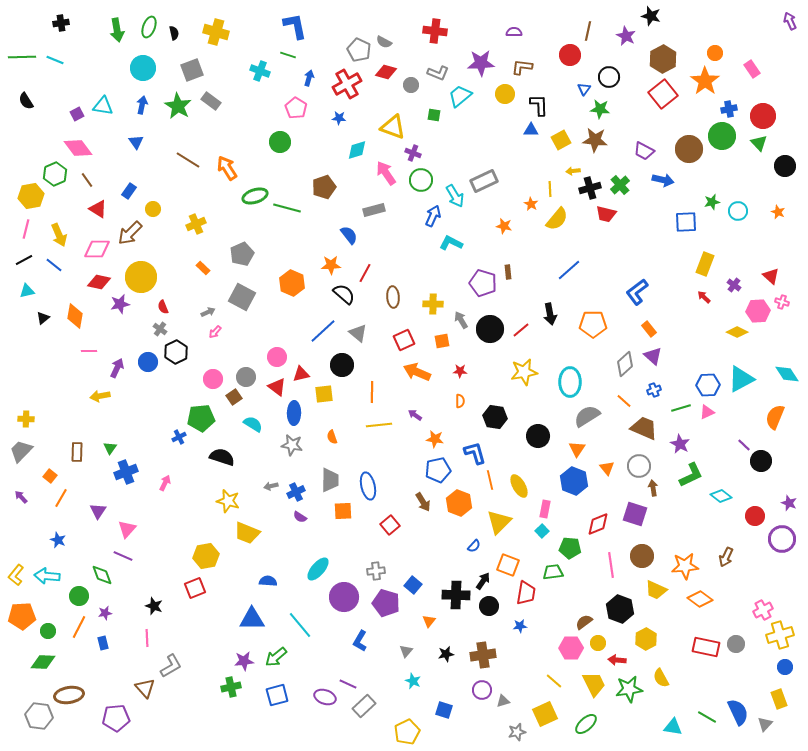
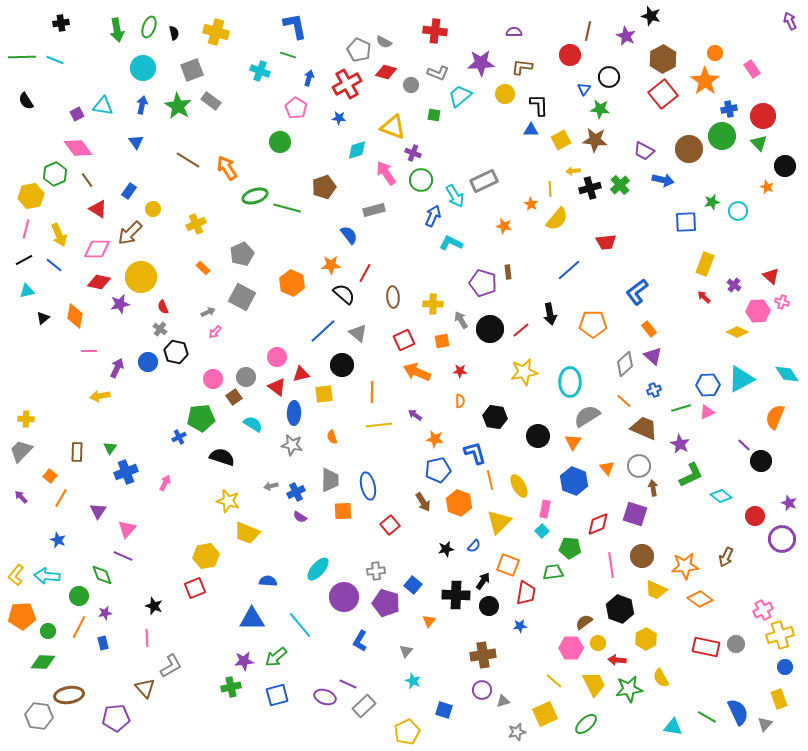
orange star at (778, 212): moved 11 px left, 25 px up
red trapezoid at (606, 214): moved 28 px down; rotated 20 degrees counterclockwise
black hexagon at (176, 352): rotated 20 degrees counterclockwise
orange triangle at (577, 449): moved 4 px left, 7 px up
black star at (446, 654): moved 105 px up
